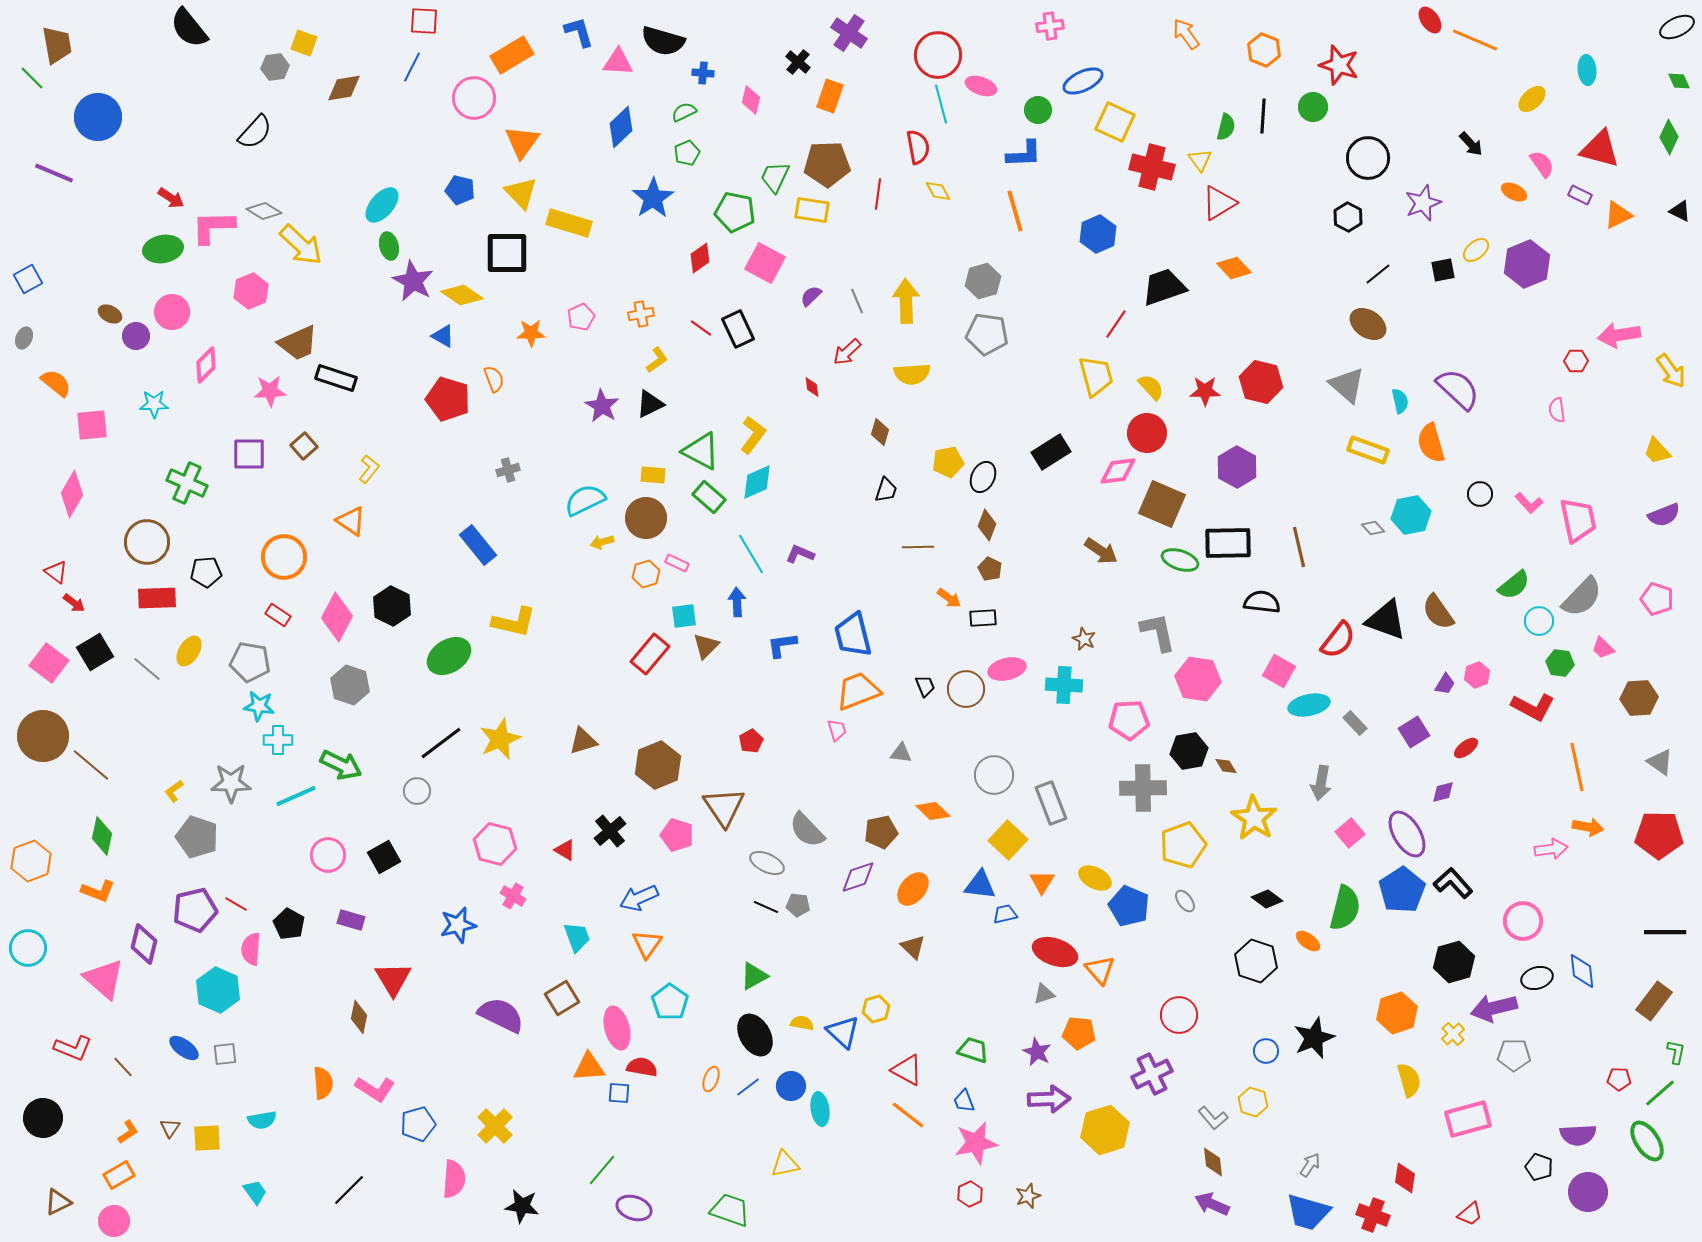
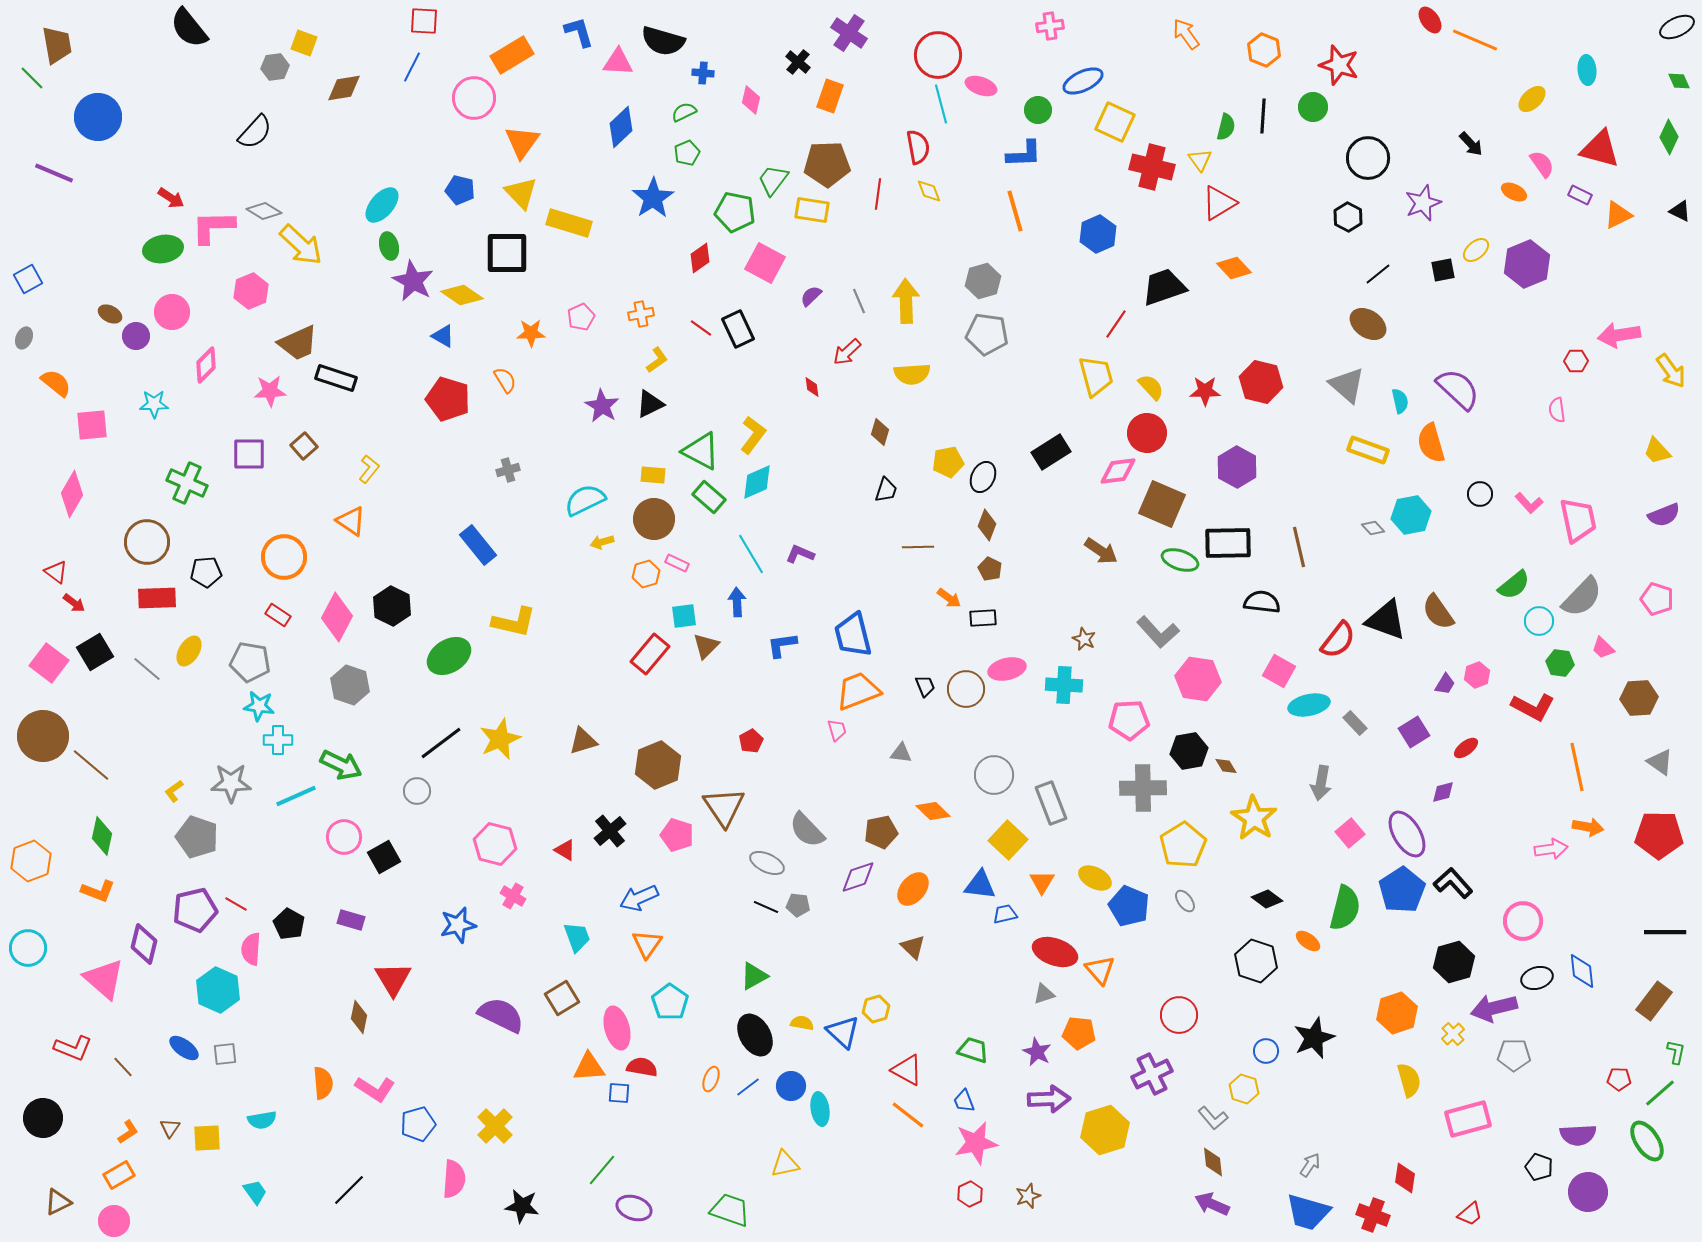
green trapezoid at (775, 177): moved 2 px left, 3 px down; rotated 12 degrees clockwise
yellow diamond at (938, 191): moved 9 px left; rotated 8 degrees clockwise
gray line at (857, 301): moved 2 px right
orange semicircle at (494, 379): moved 11 px right, 1 px down; rotated 12 degrees counterclockwise
brown circle at (646, 518): moved 8 px right, 1 px down
gray L-shape at (1158, 632): rotated 150 degrees clockwise
yellow pentagon at (1183, 845): rotated 12 degrees counterclockwise
pink circle at (328, 855): moved 16 px right, 18 px up
yellow hexagon at (1253, 1102): moved 9 px left, 13 px up
